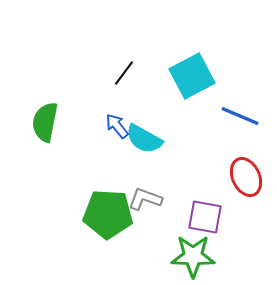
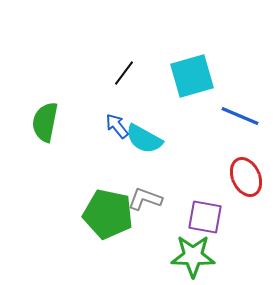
cyan square: rotated 12 degrees clockwise
green pentagon: rotated 9 degrees clockwise
